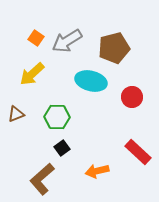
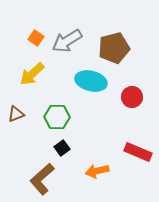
red rectangle: rotated 20 degrees counterclockwise
